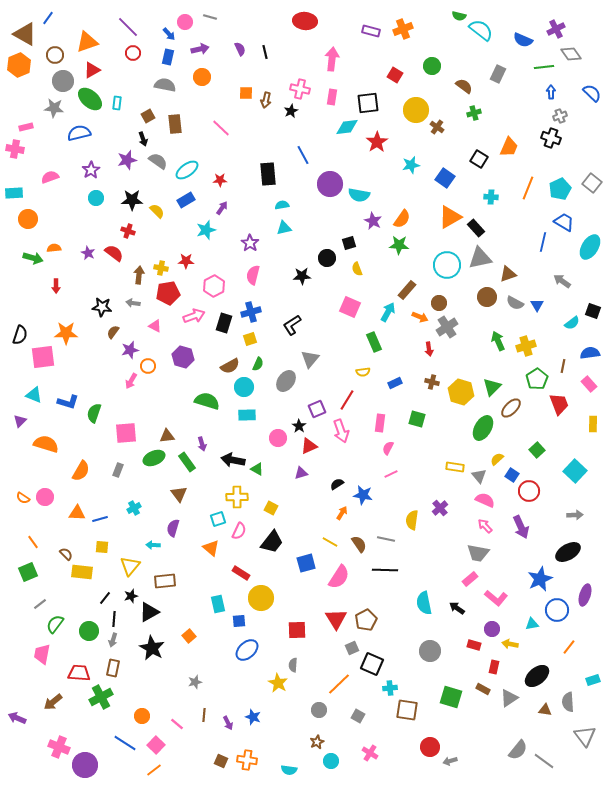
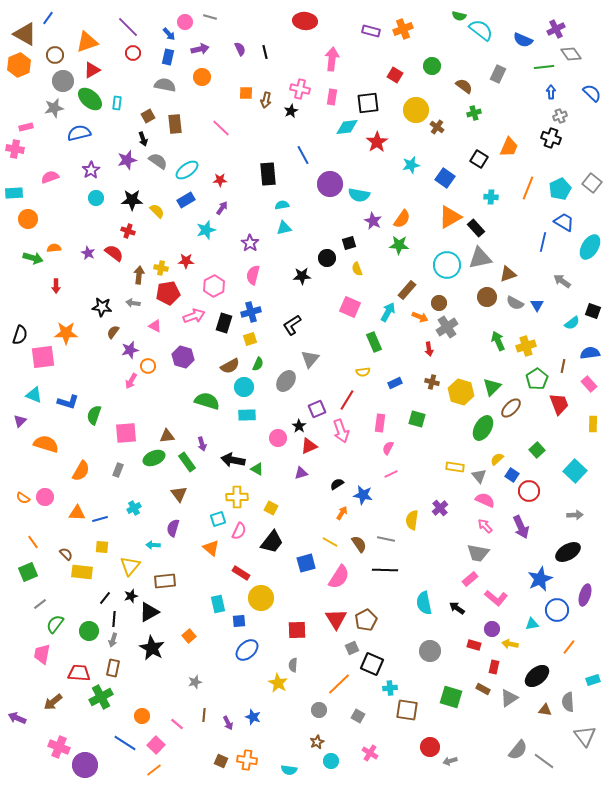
gray star at (54, 108): rotated 18 degrees counterclockwise
green semicircle at (94, 413): moved 2 px down
